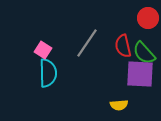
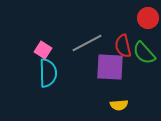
gray line: rotated 28 degrees clockwise
purple square: moved 30 px left, 7 px up
